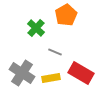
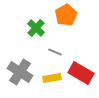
gray cross: moved 2 px left, 1 px up
yellow rectangle: moved 1 px right
